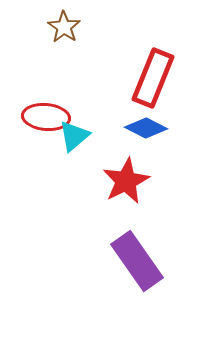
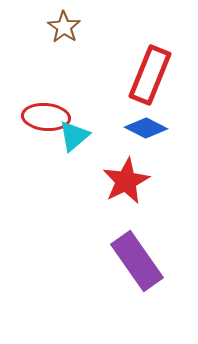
red rectangle: moved 3 px left, 3 px up
